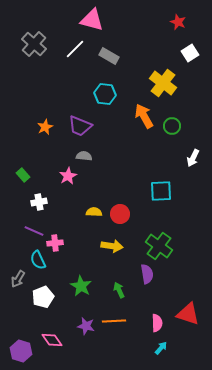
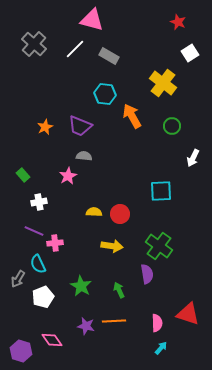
orange arrow: moved 12 px left
cyan semicircle: moved 4 px down
